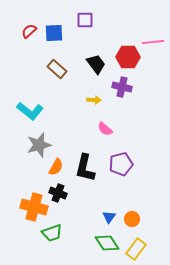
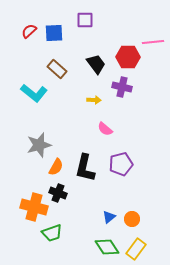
cyan L-shape: moved 4 px right, 18 px up
blue triangle: rotated 16 degrees clockwise
green diamond: moved 4 px down
